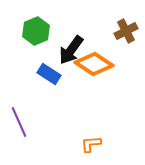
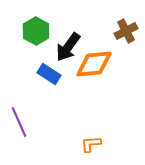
green hexagon: rotated 8 degrees counterclockwise
black arrow: moved 3 px left, 3 px up
orange diamond: rotated 39 degrees counterclockwise
